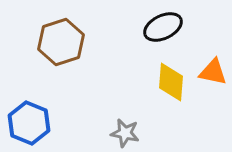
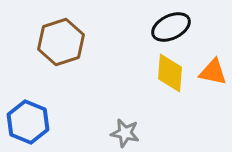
black ellipse: moved 8 px right
yellow diamond: moved 1 px left, 9 px up
blue hexagon: moved 1 px left, 1 px up
